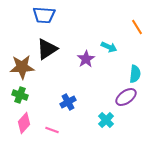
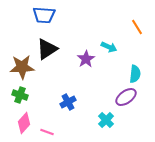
pink line: moved 5 px left, 2 px down
